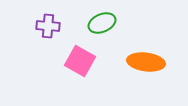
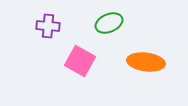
green ellipse: moved 7 px right
